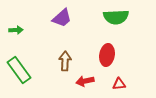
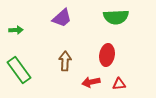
red arrow: moved 6 px right, 1 px down
